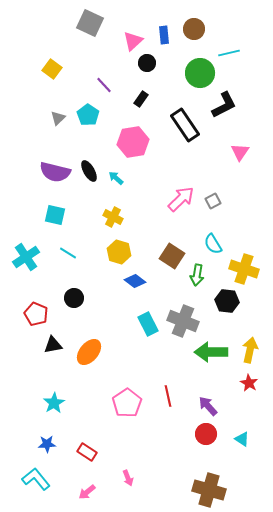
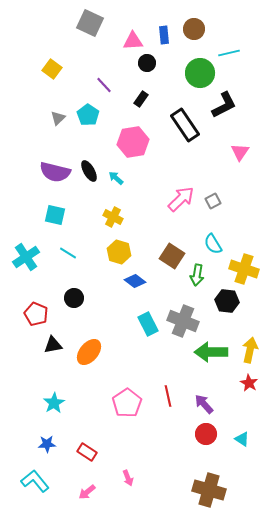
pink triangle at (133, 41): rotated 40 degrees clockwise
purple arrow at (208, 406): moved 4 px left, 2 px up
cyan L-shape at (36, 479): moved 1 px left, 2 px down
